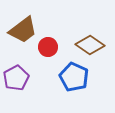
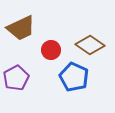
brown trapezoid: moved 2 px left, 2 px up; rotated 12 degrees clockwise
red circle: moved 3 px right, 3 px down
